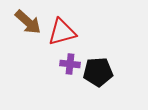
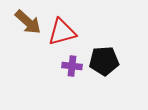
purple cross: moved 2 px right, 2 px down
black pentagon: moved 6 px right, 11 px up
